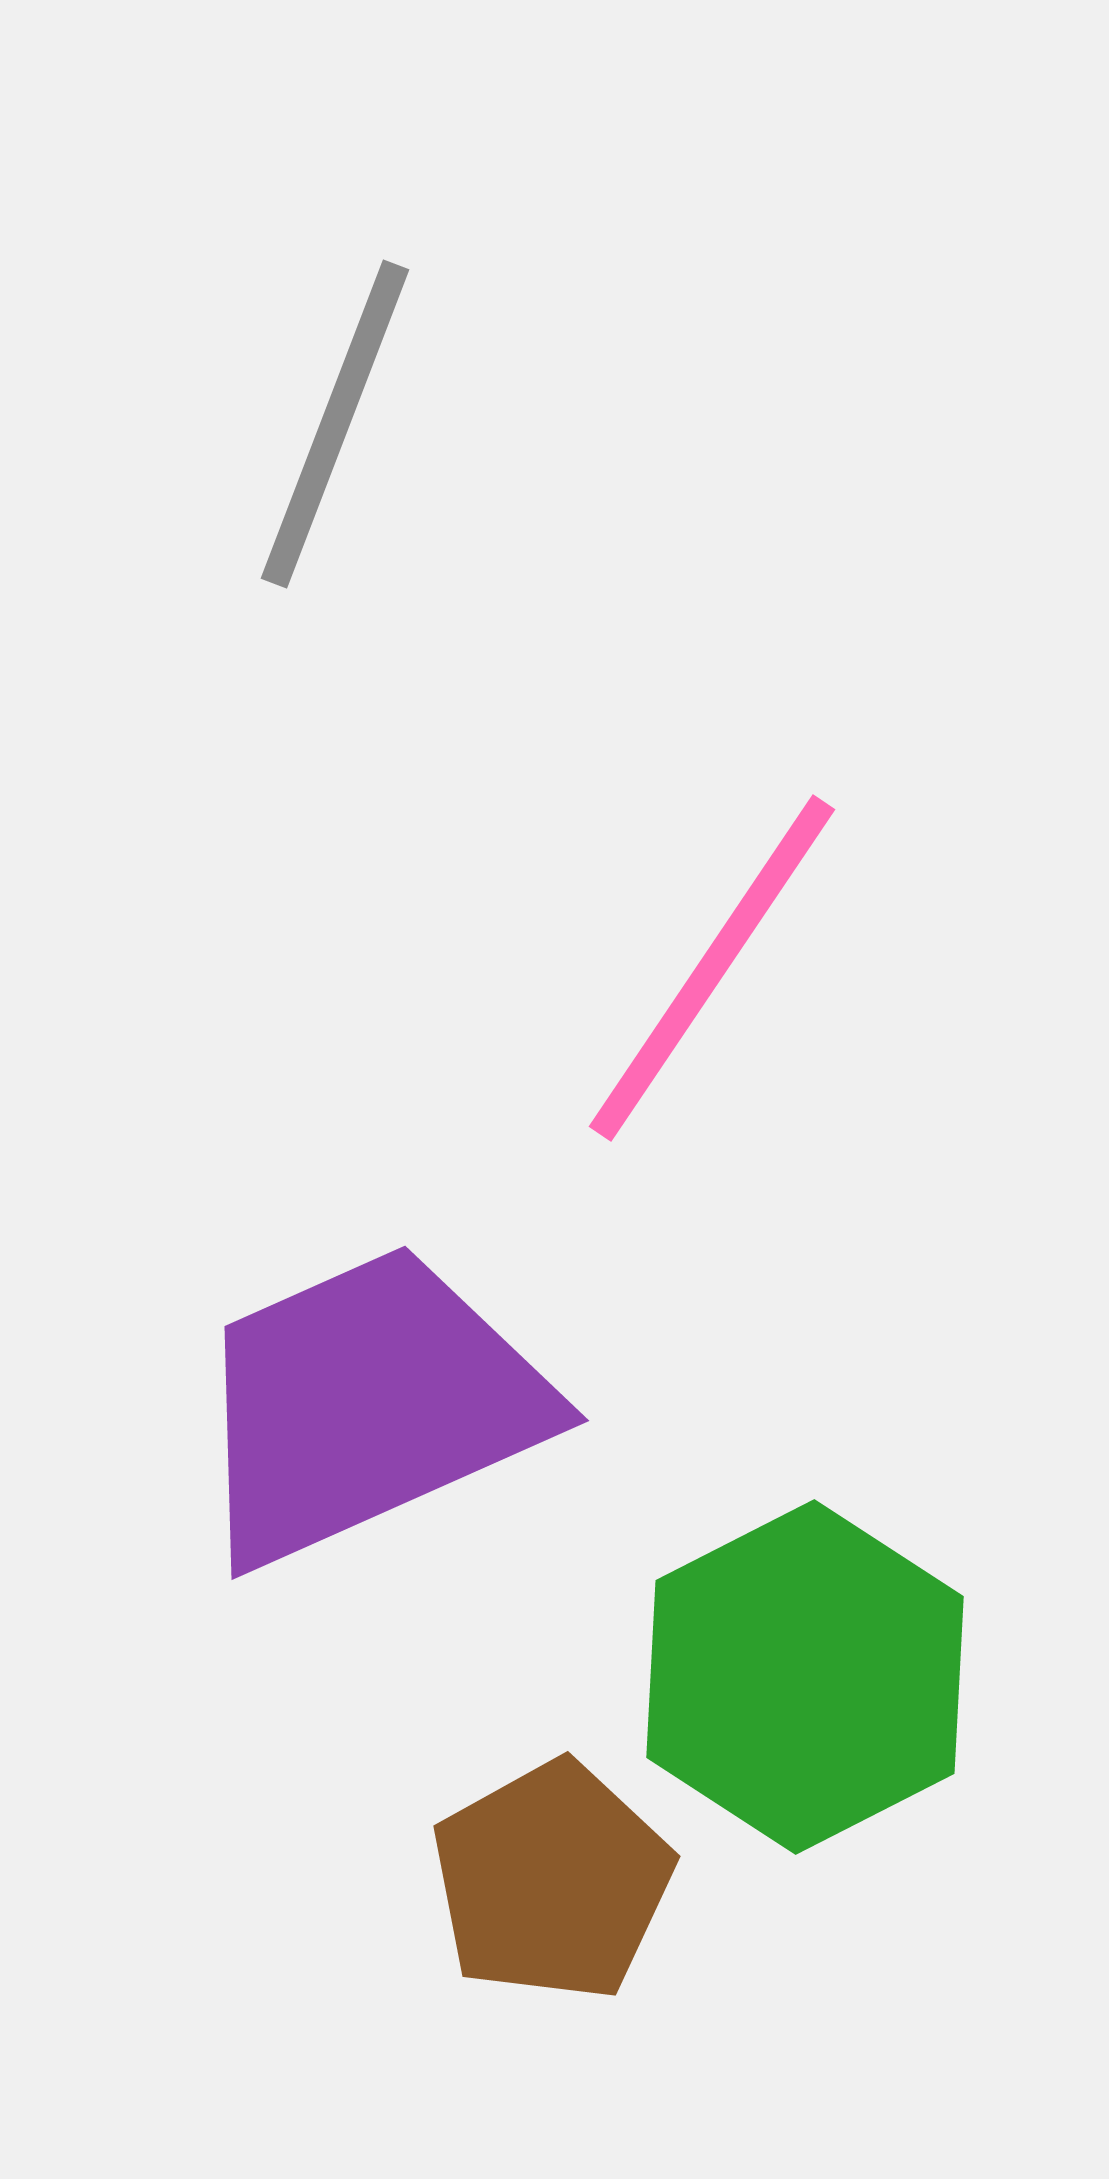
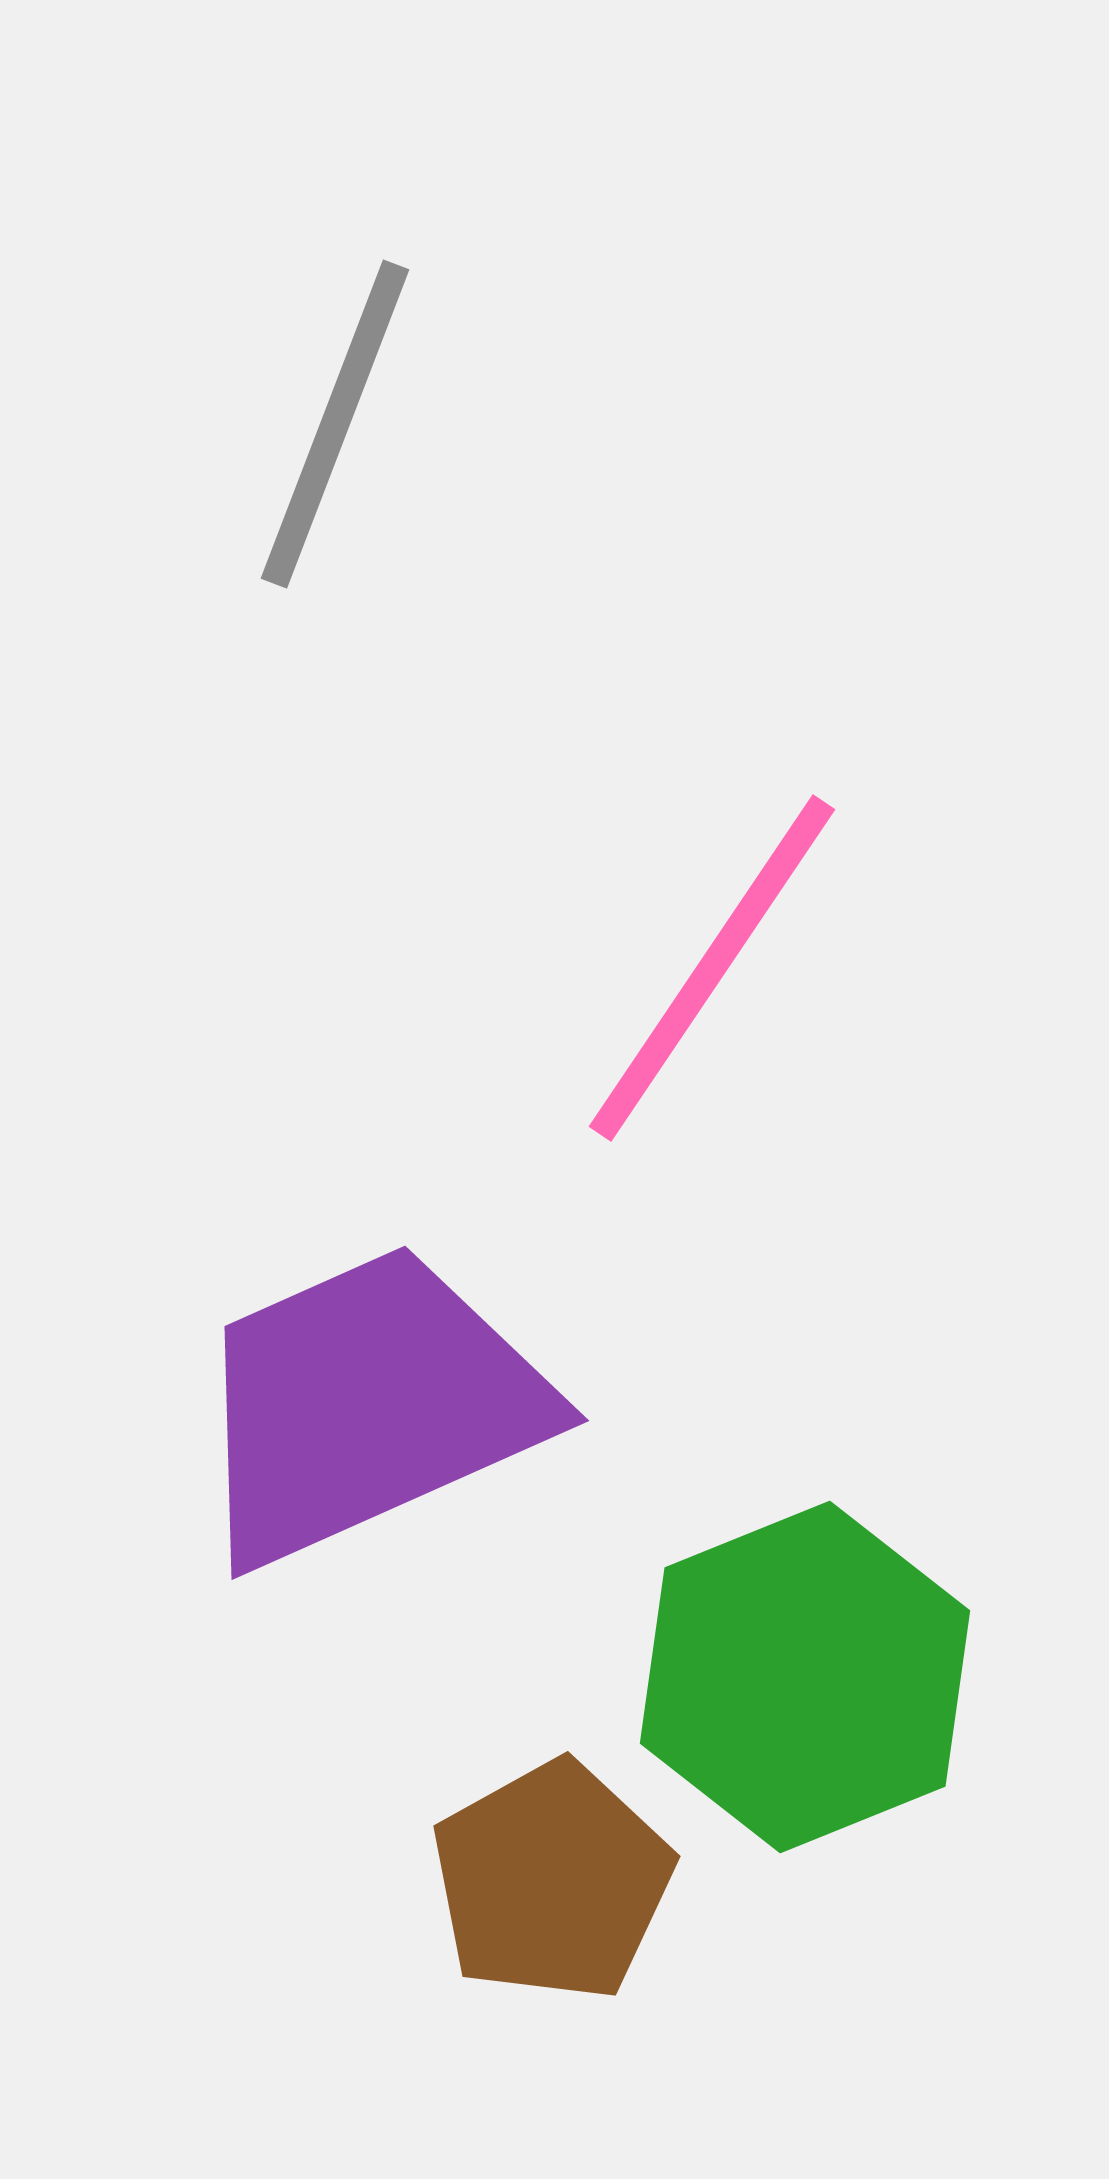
green hexagon: rotated 5 degrees clockwise
